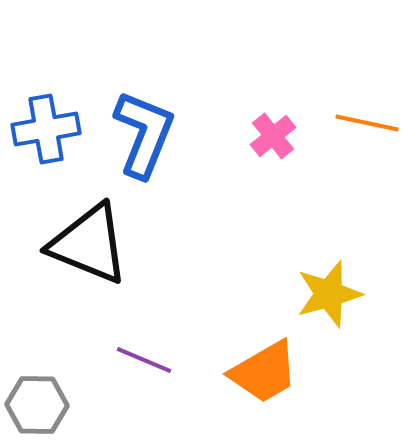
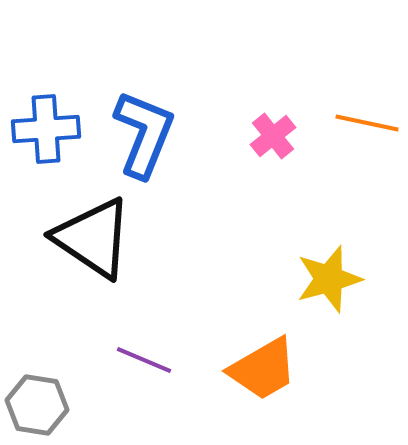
blue cross: rotated 6 degrees clockwise
black triangle: moved 4 px right, 6 px up; rotated 12 degrees clockwise
yellow star: moved 15 px up
orange trapezoid: moved 1 px left, 3 px up
gray hexagon: rotated 8 degrees clockwise
